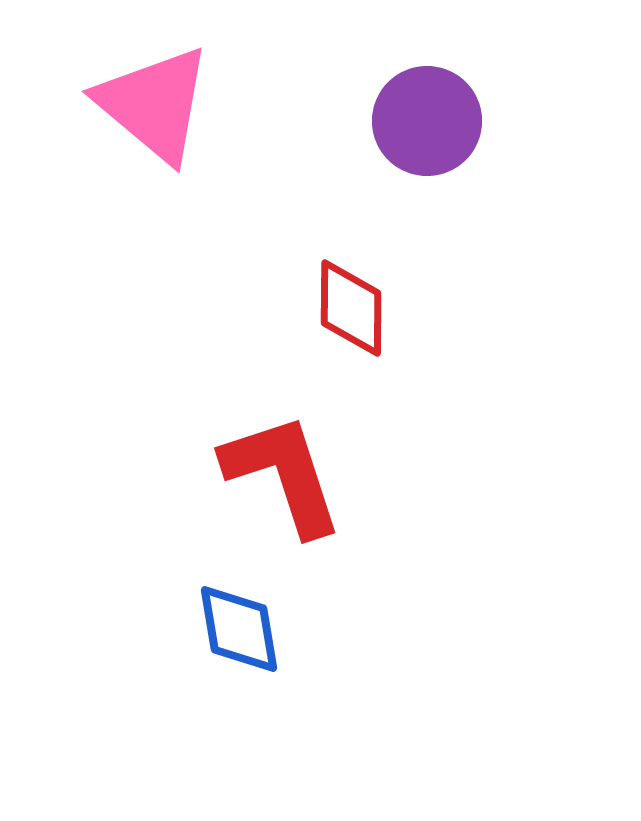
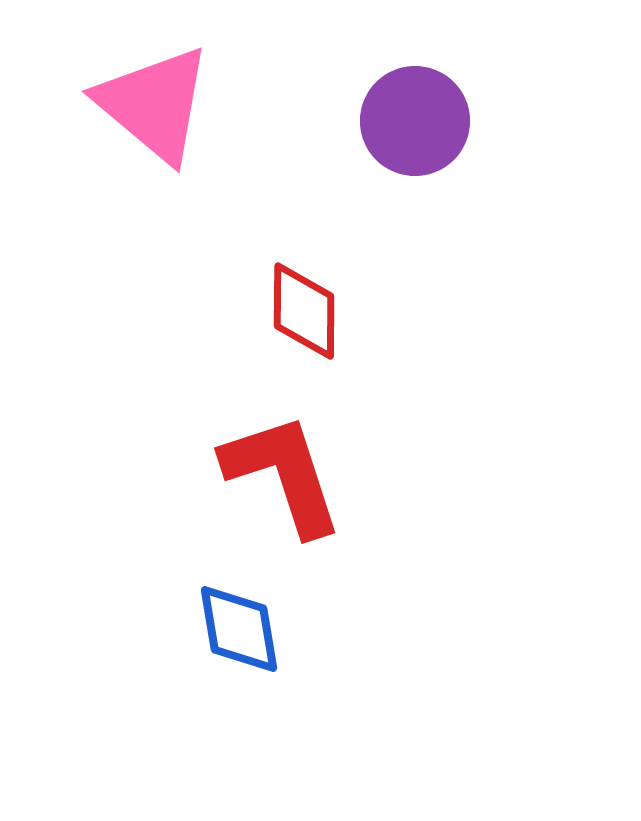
purple circle: moved 12 px left
red diamond: moved 47 px left, 3 px down
